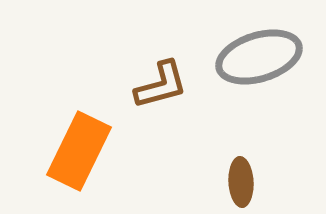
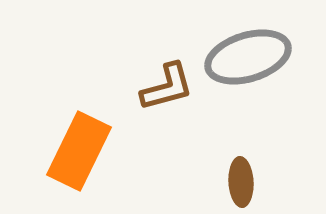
gray ellipse: moved 11 px left
brown L-shape: moved 6 px right, 2 px down
